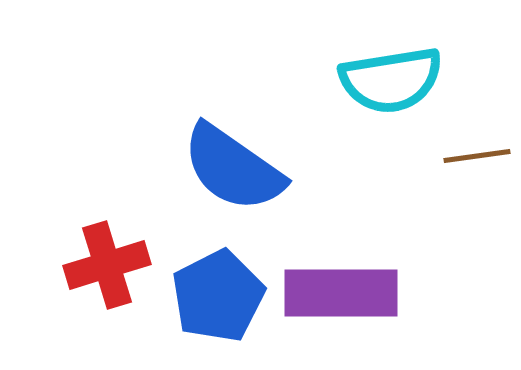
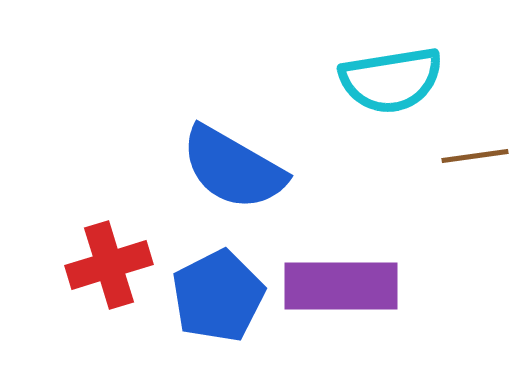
brown line: moved 2 px left
blue semicircle: rotated 5 degrees counterclockwise
red cross: moved 2 px right
purple rectangle: moved 7 px up
